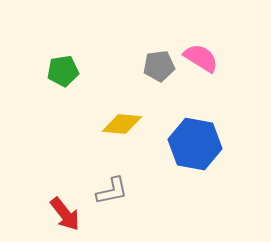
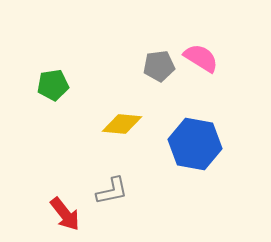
green pentagon: moved 10 px left, 14 px down
